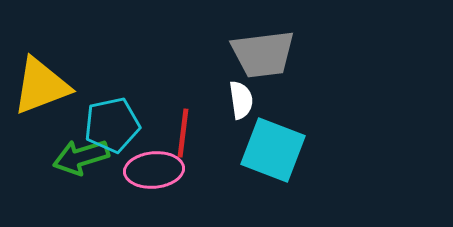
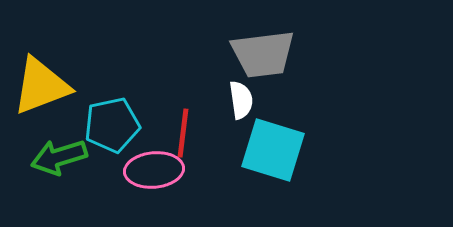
cyan square: rotated 4 degrees counterclockwise
green arrow: moved 22 px left
